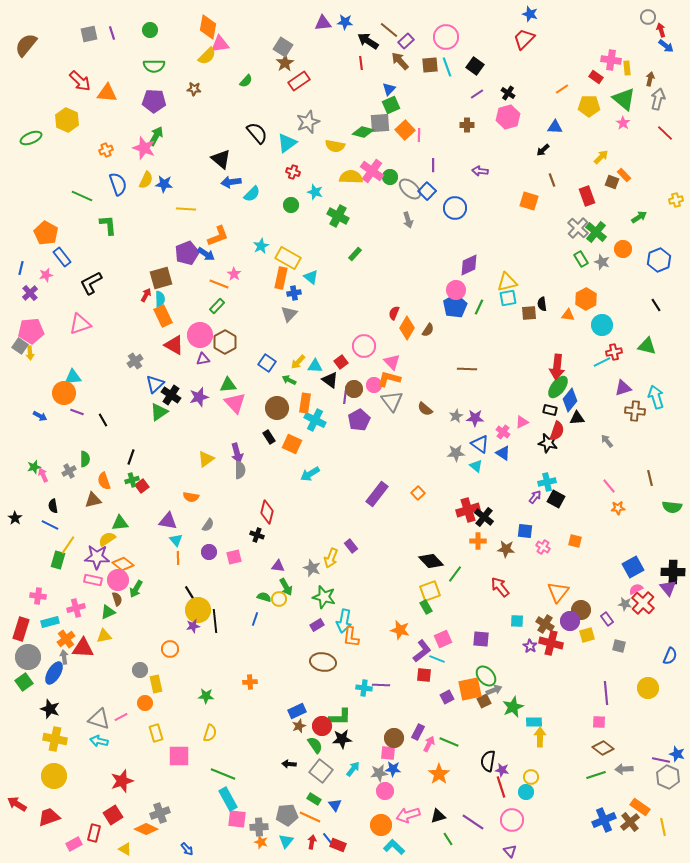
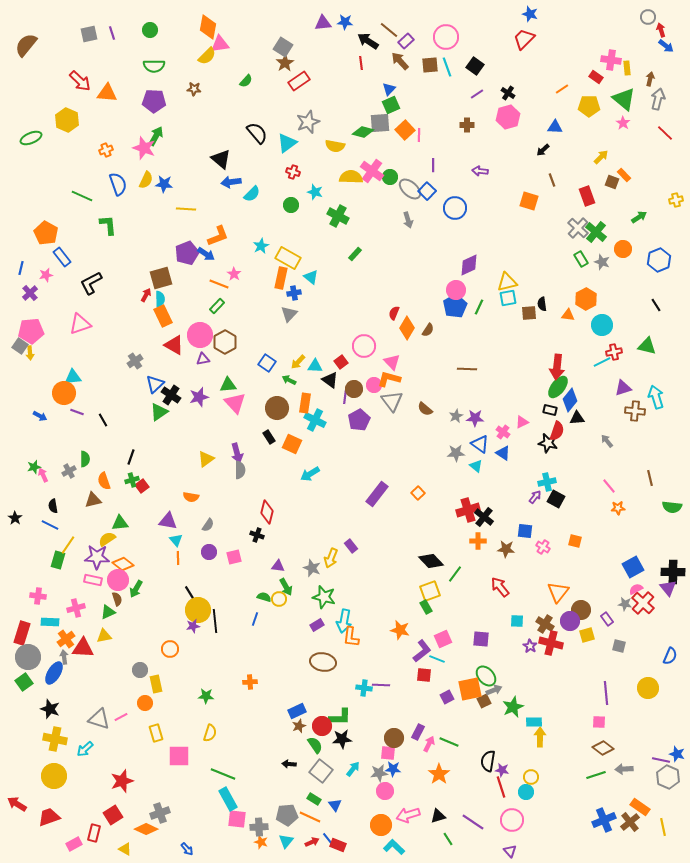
cyan rectangle at (50, 622): rotated 18 degrees clockwise
red rectangle at (21, 629): moved 1 px right, 4 px down
cyan arrow at (99, 741): moved 14 px left, 8 px down; rotated 54 degrees counterclockwise
red arrow at (312, 842): rotated 56 degrees clockwise
